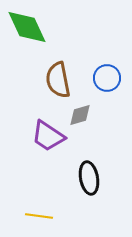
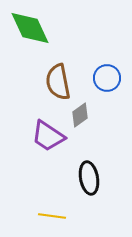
green diamond: moved 3 px right, 1 px down
brown semicircle: moved 2 px down
gray diamond: rotated 20 degrees counterclockwise
yellow line: moved 13 px right
